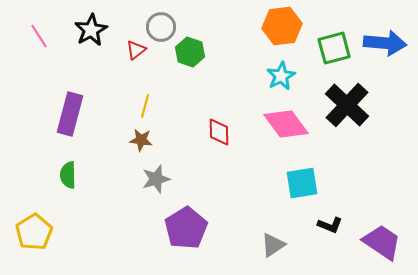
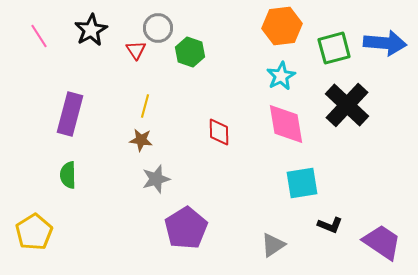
gray circle: moved 3 px left, 1 px down
red triangle: rotated 25 degrees counterclockwise
pink diamond: rotated 27 degrees clockwise
